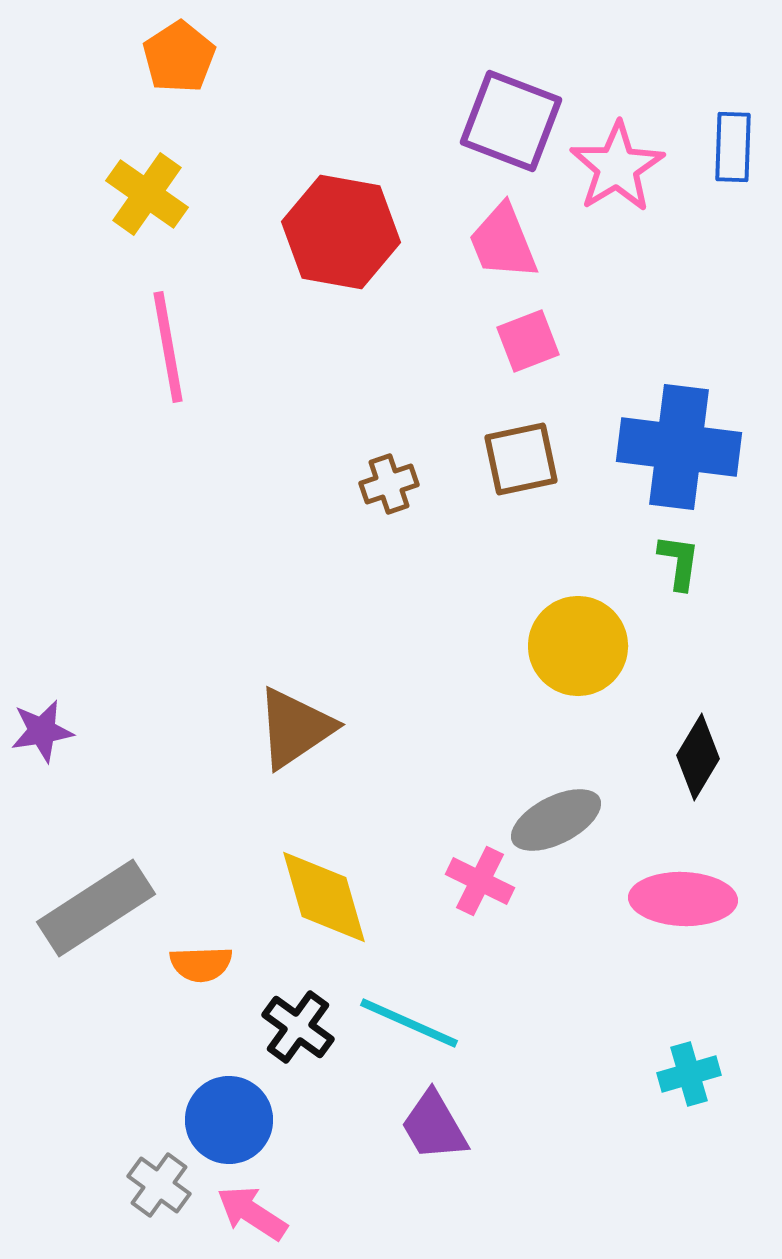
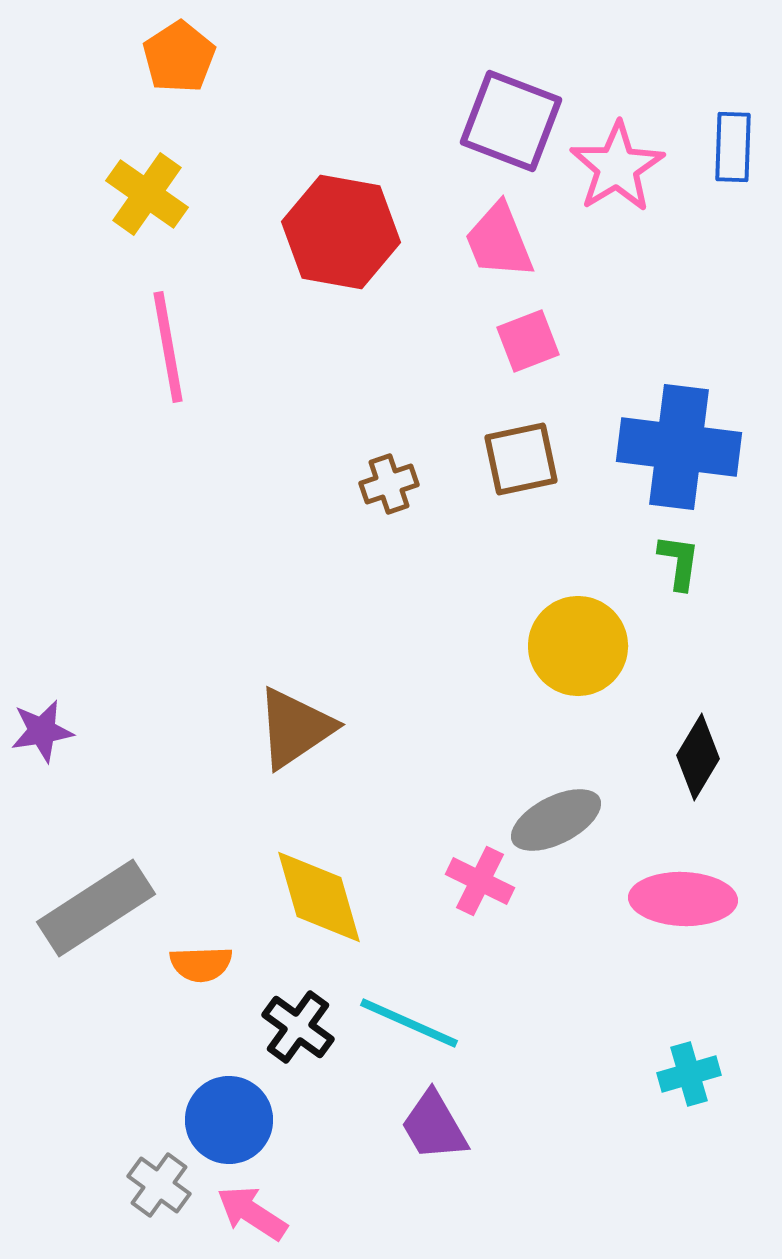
pink trapezoid: moved 4 px left, 1 px up
yellow diamond: moved 5 px left
